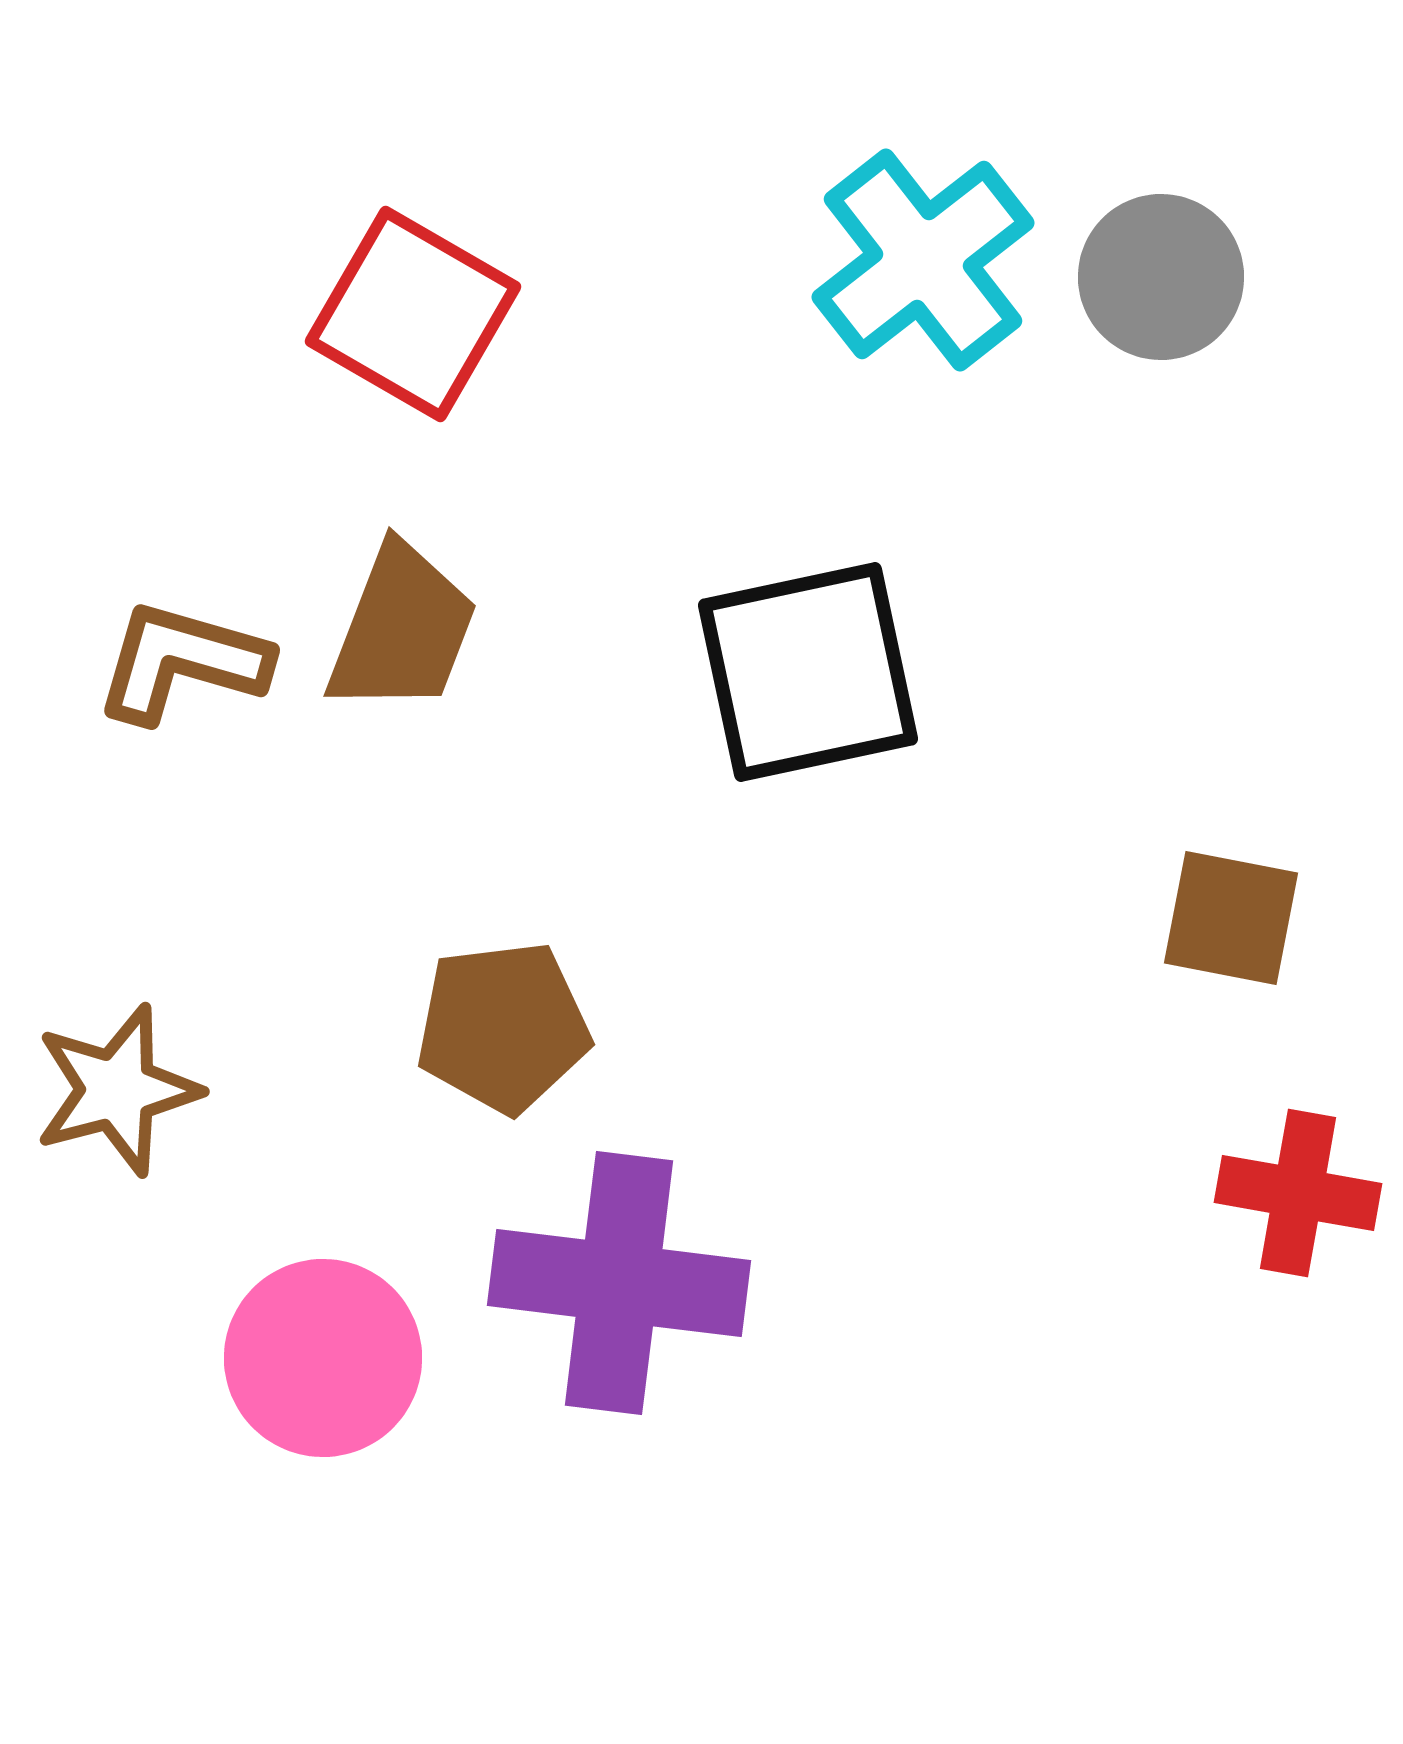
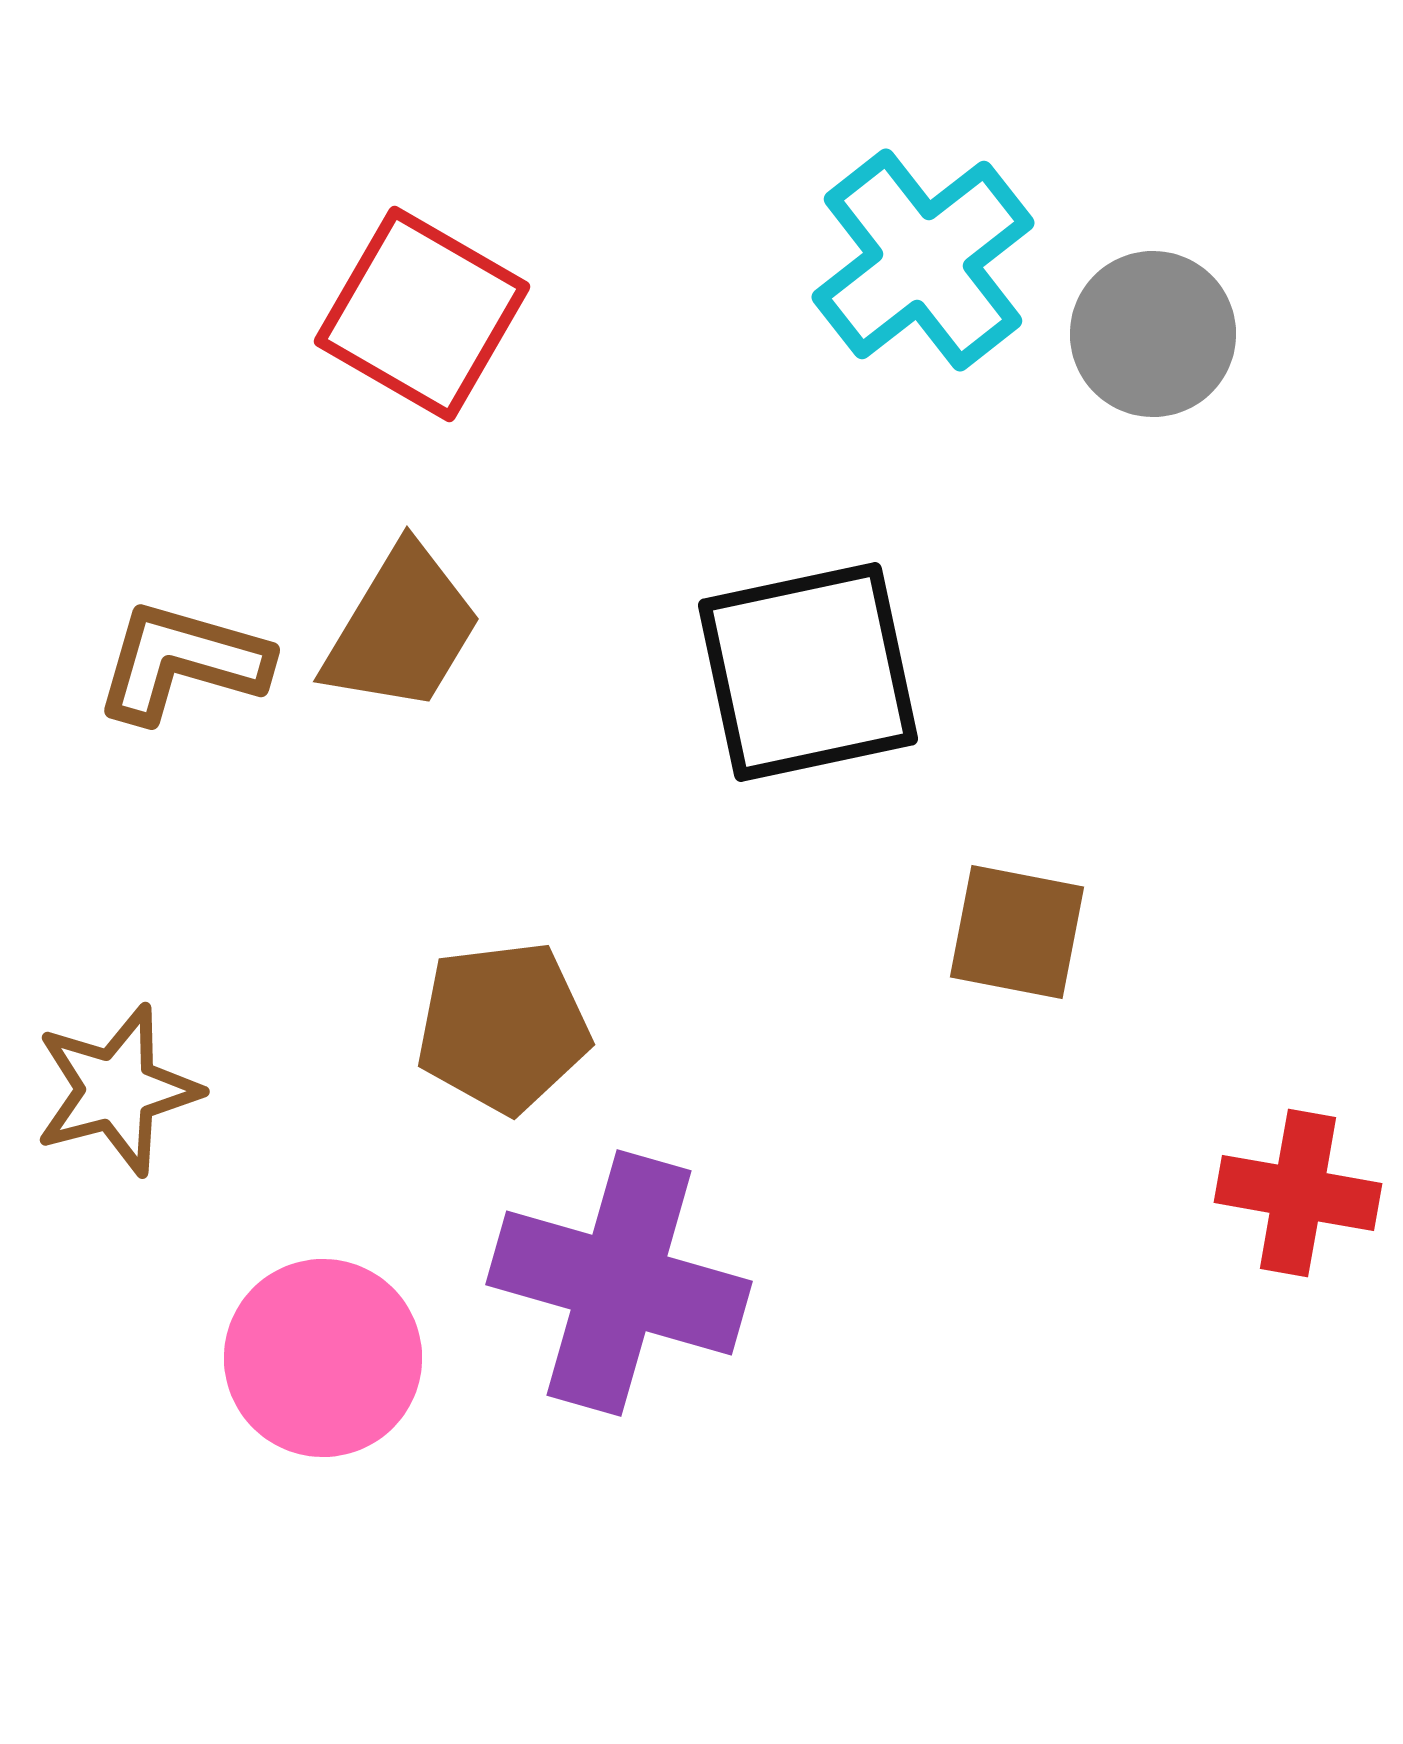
gray circle: moved 8 px left, 57 px down
red square: moved 9 px right
brown trapezoid: rotated 10 degrees clockwise
brown square: moved 214 px left, 14 px down
purple cross: rotated 9 degrees clockwise
